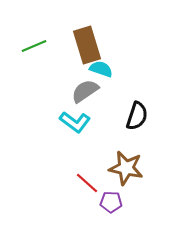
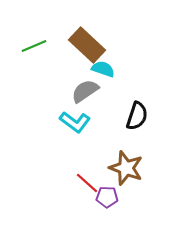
brown rectangle: rotated 30 degrees counterclockwise
cyan semicircle: moved 2 px right
brown star: rotated 8 degrees clockwise
purple pentagon: moved 4 px left, 5 px up
